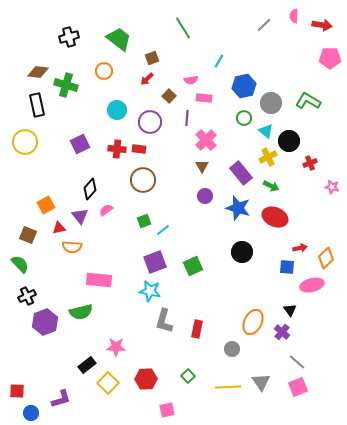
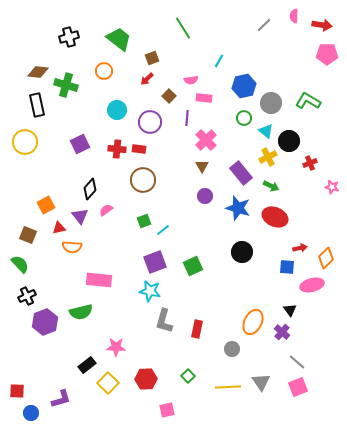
pink pentagon at (330, 58): moved 3 px left, 4 px up
